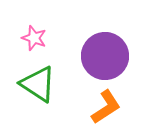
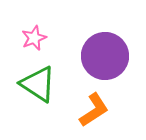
pink star: rotated 30 degrees clockwise
orange L-shape: moved 12 px left, 3 px down
